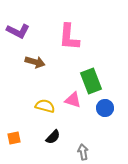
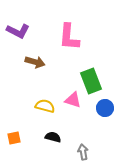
black semicircle: rotated 119 degrees counterclockwise
